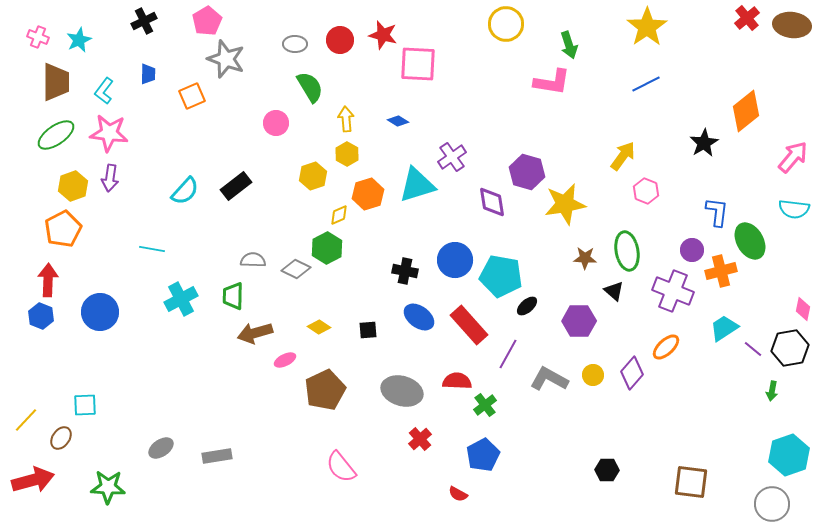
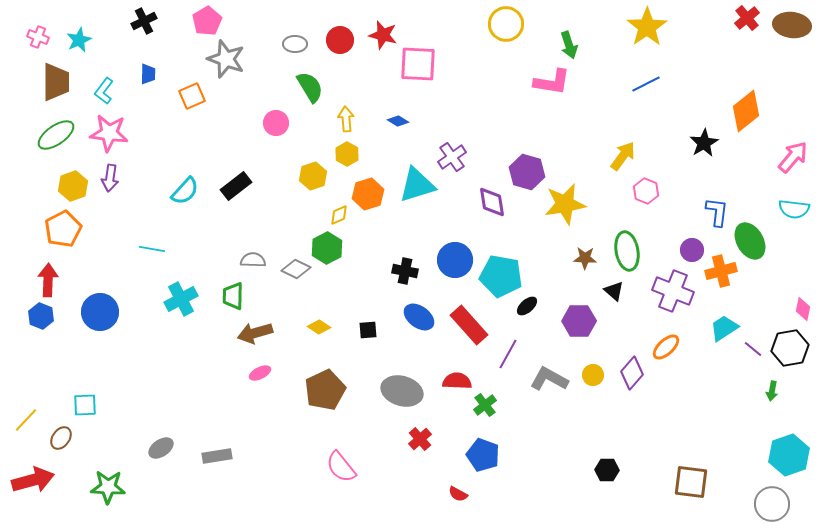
pink ellipse at (285, 360): moved 25 px left, 13 px down
blue pentagon at (483, 455): rotated 24 degrees counterclockwise
